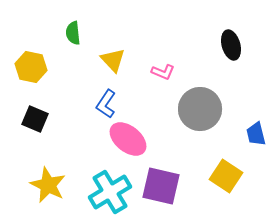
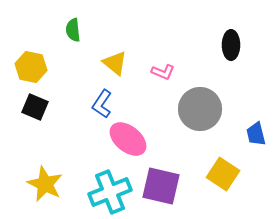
green semicircle: moved 3 px up
black ellipse: rotated 16 degrees clockwise
yellow triangle: moved 2 px right, 3 px down; rotated 8 degrees counterclockwise
blue L-shape: moved 4 px left
black square: moved 12 px up
yellow square: moved 3 px left, 2 px up
yellow star: moved 3 px left, 1 px up
cyan cross: rotated 9 degrees clockwise
